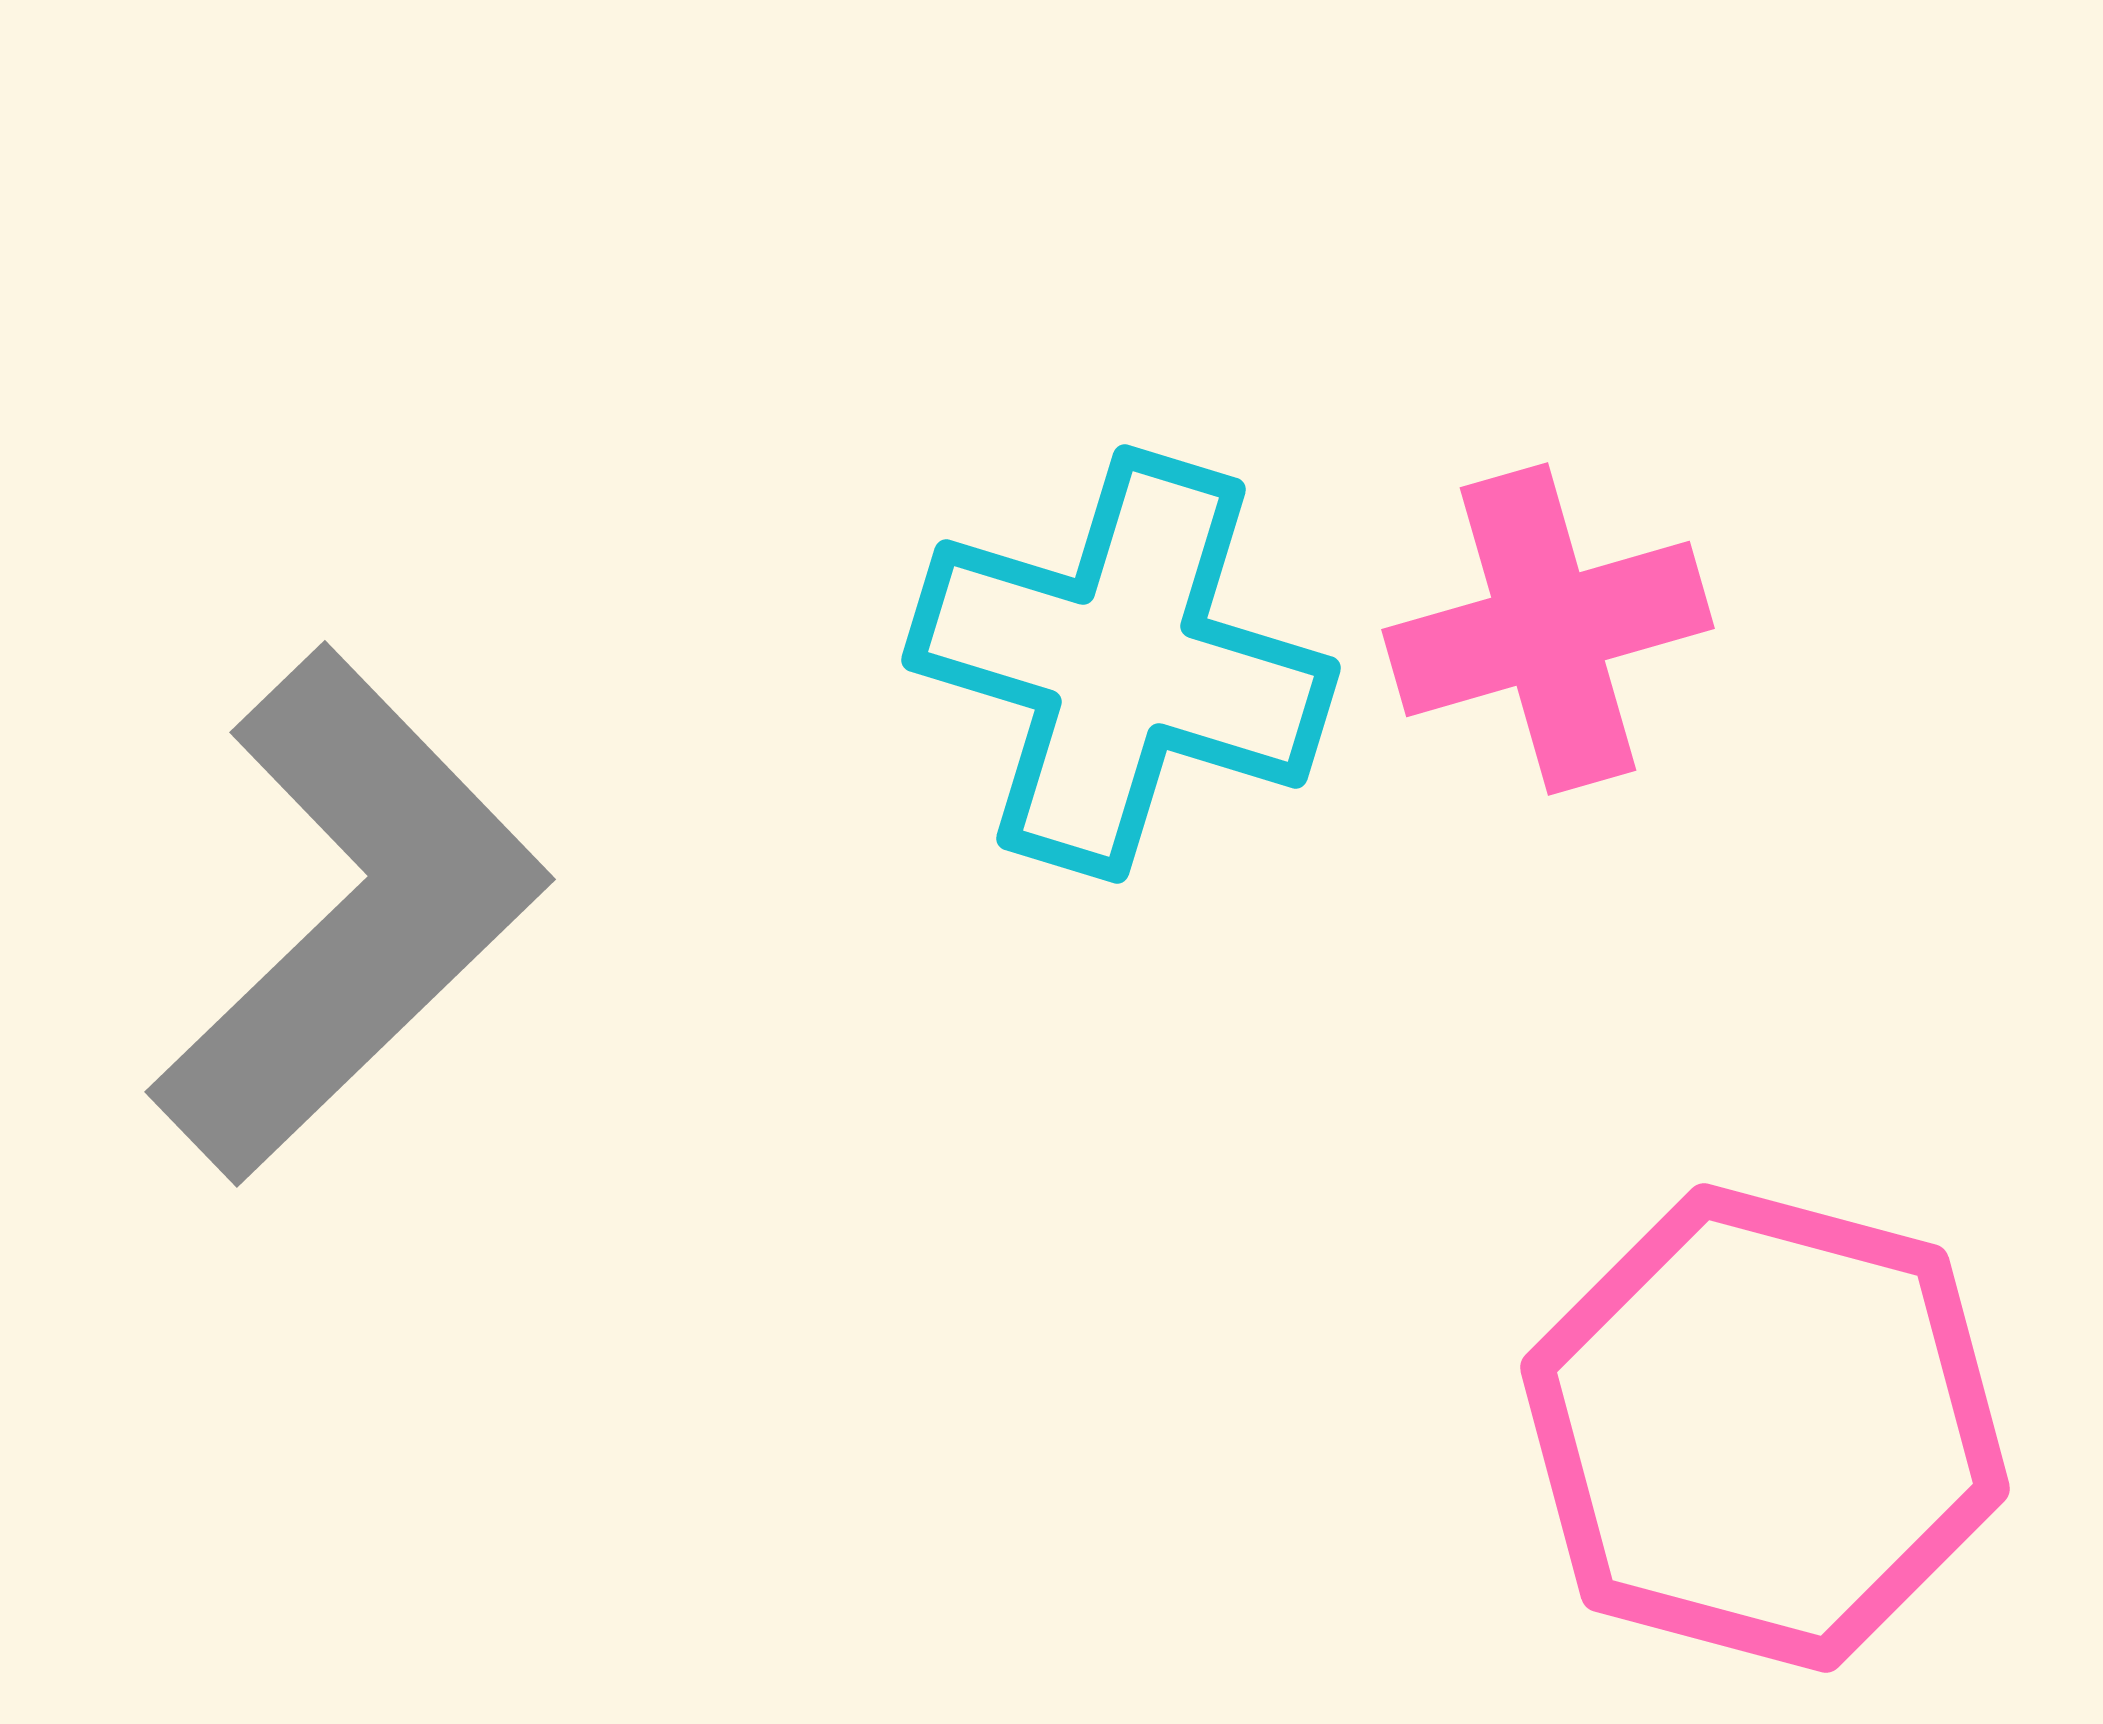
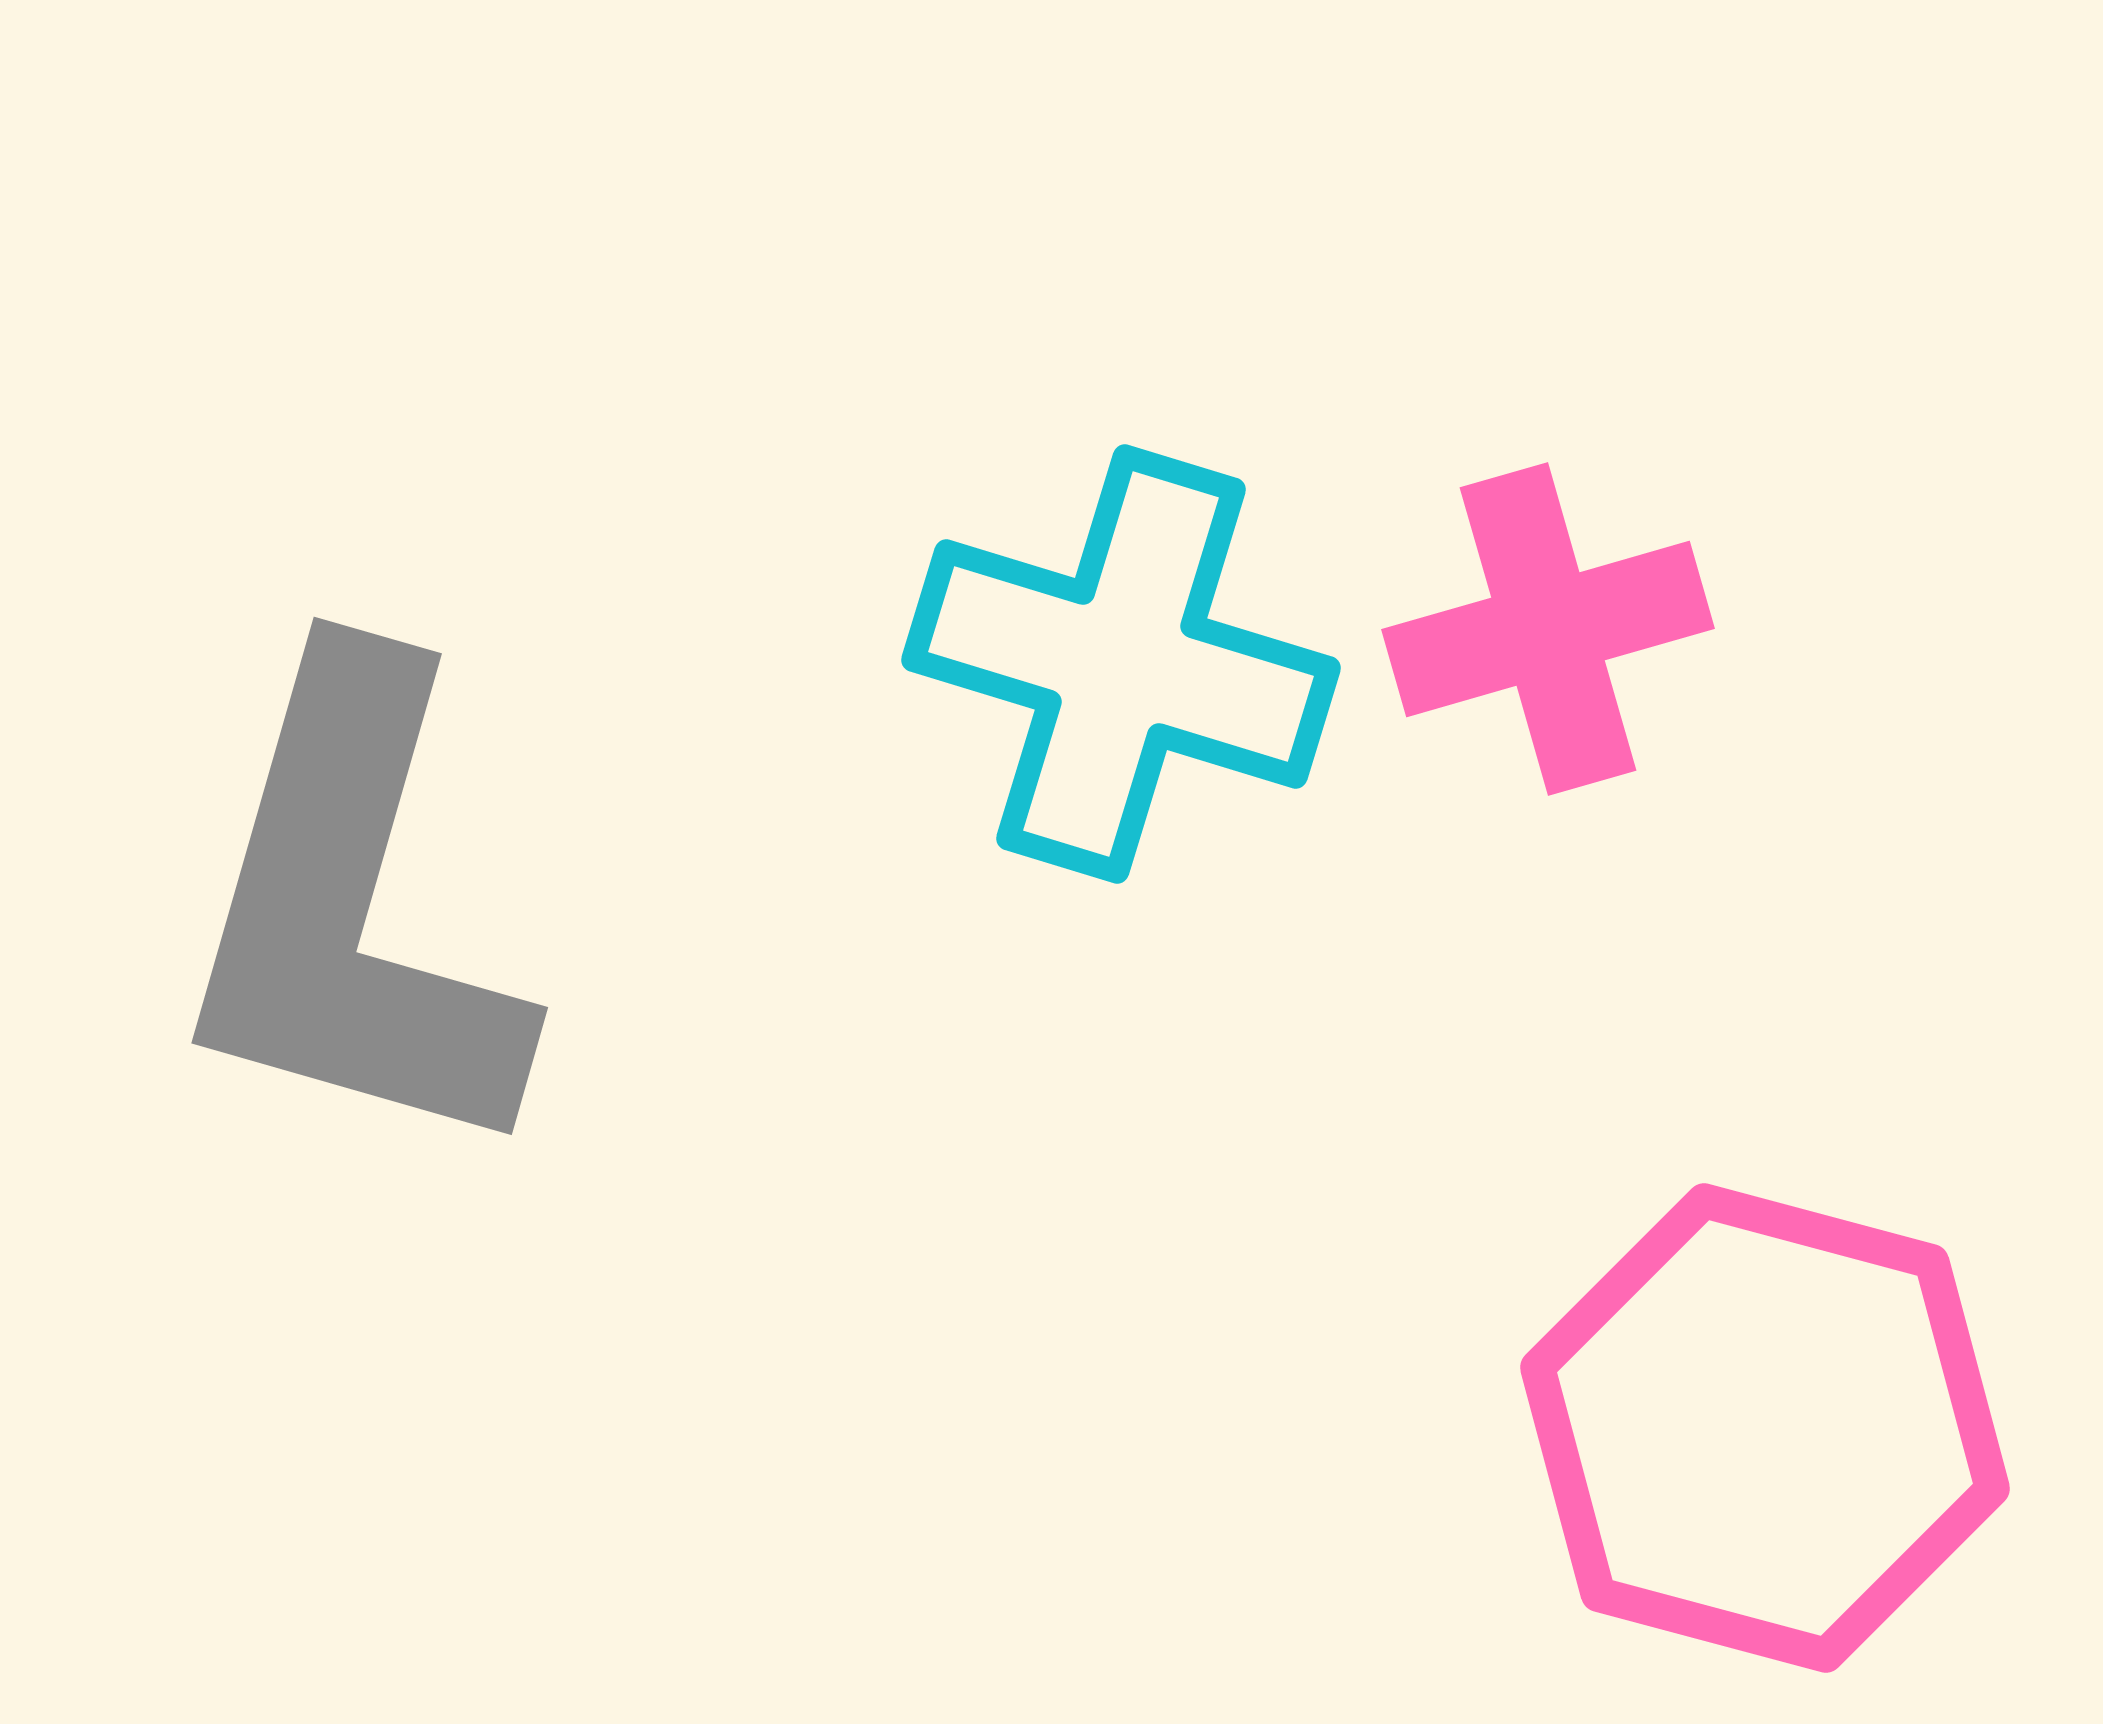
gray L-shape: moved 4 px right, 6 px up; rotated 150 degrees clockwise
